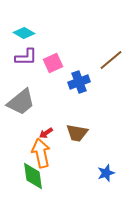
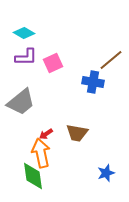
blue cross: moved 14 px right; rotated 30 degrees clockwise
red arrow: moved 1 px down
